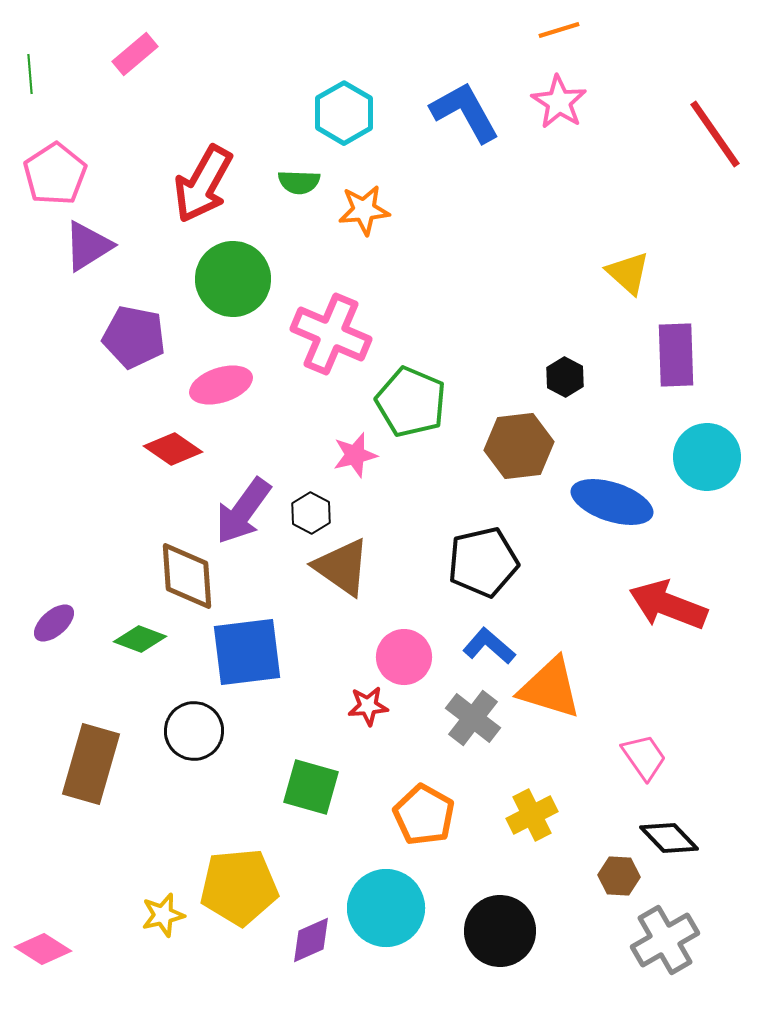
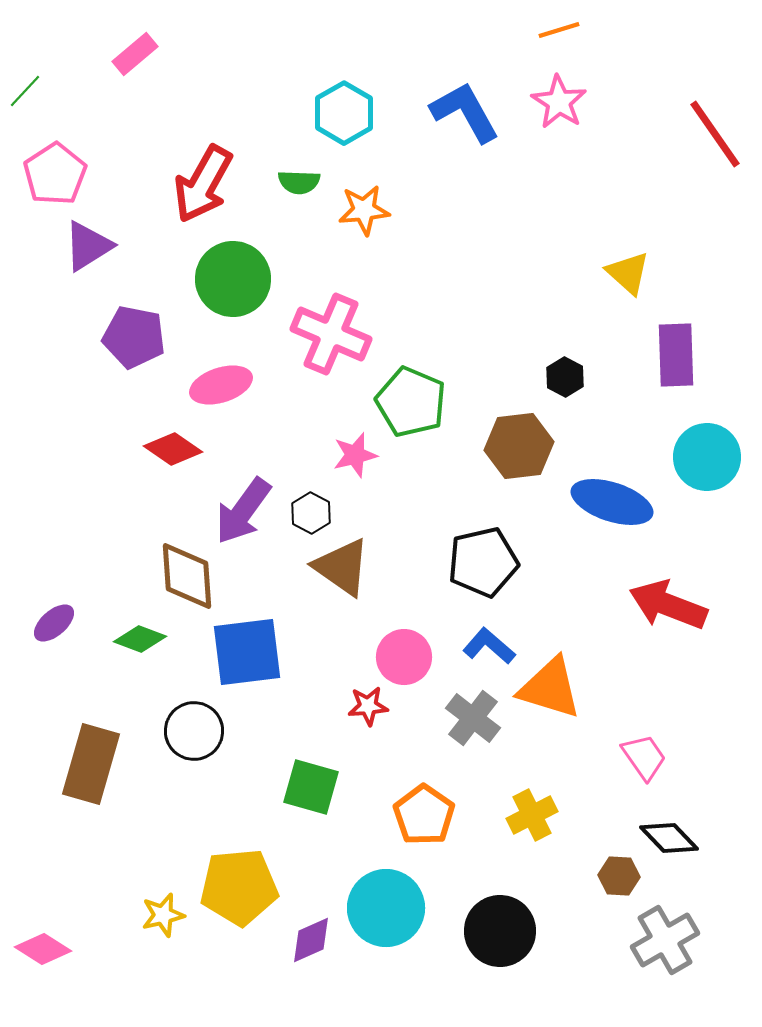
green line at (30, 74): moved 5 px left, 17 px down; rotated 48 degrees clockwise
orange pentagon at (424, 815): rotated 6 degrees clockwise
